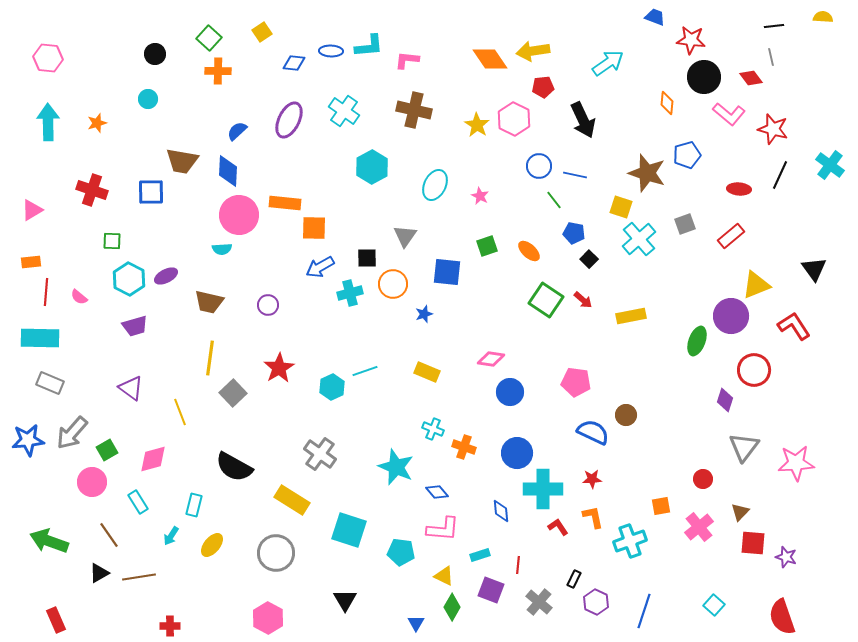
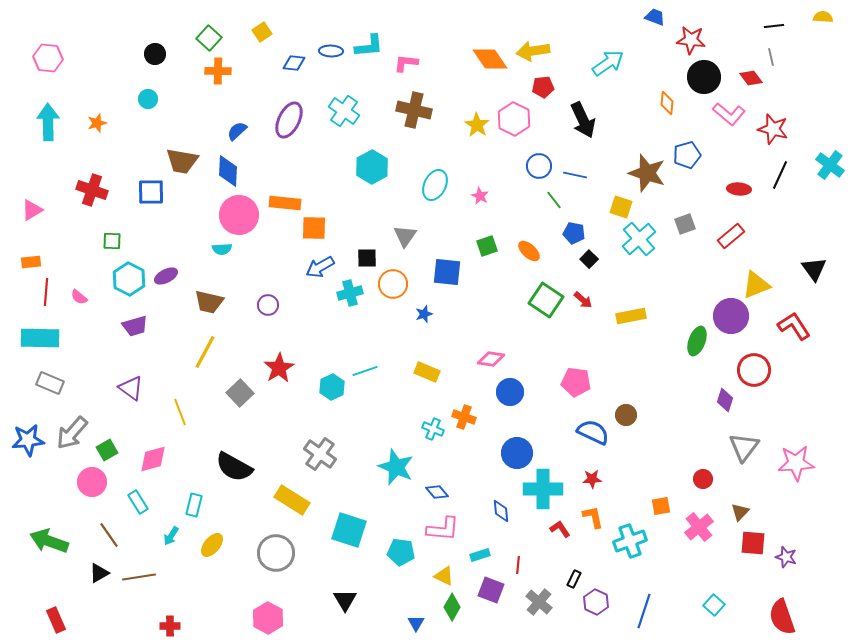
pink L-shape at (407, 60): moved 1 px left, 3 px down
yellow line at (210, 358): moved 5 px left, 6 px up; rotated 20 degrees clockwise
gray square at (233, 393): moved 7 px right
orange cross at (464, 447): moved 30 px up
red L-shape at (558, 527): moved 2 px right, 2 px down
